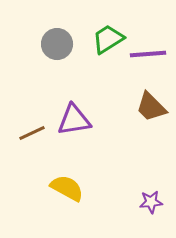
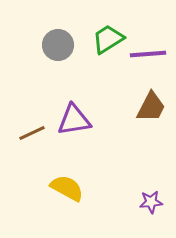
gray circle: moved 1 px right, 1 px down
brown trapezoid: rotated 108 degrees counterclockwise
